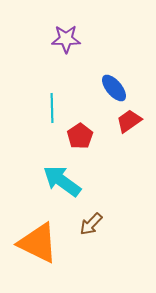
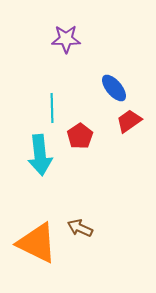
cyan arrow: moved 22 px left, 26 px up; rotated 132 degrees counterclockwise
brown arrow: moved 11 px left, 4 px down; rotated 70 degrees clockwise
orange triangle: moved 1 px left
